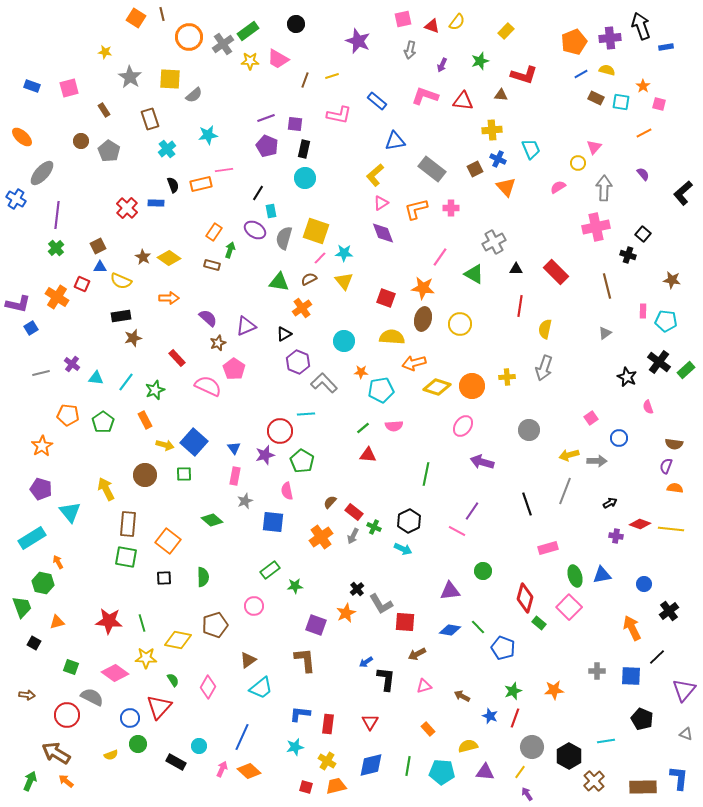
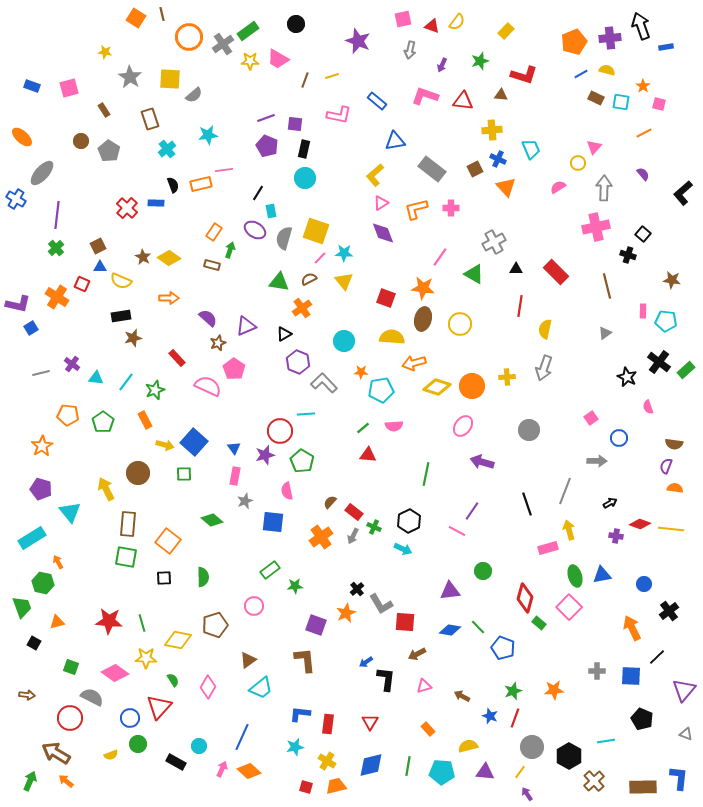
yellow arrow at (569, 455): moved 75 px down; rotated 90 degrees clockwise
brown circle at (145, 475): moved 7 px left, 2 px up
red circle at (67, 715): moved 3 px right, 3 px down
